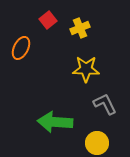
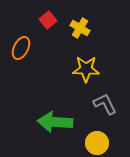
yellow cross: rotated 36 degrees counterclockwise
